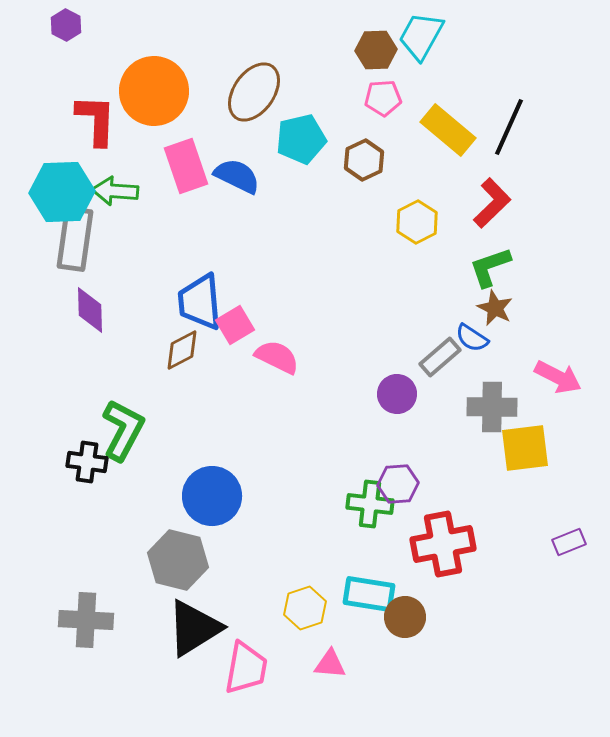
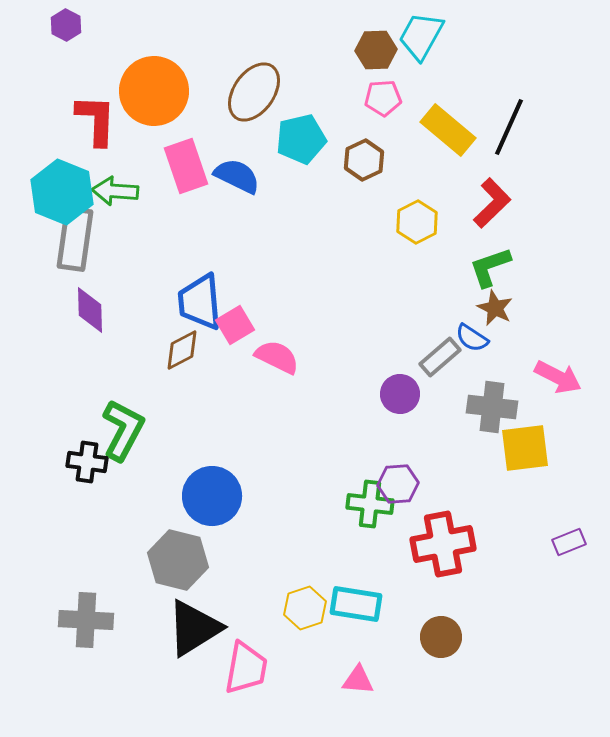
cyan hexagon at (62, 192): rotated 24 degrees clockwise
purple circle at (397, 394): moved 3 px right
gray cross at (492, 407): rotated 6 degrees clockwise
cyan rectangle at (369, 594): moved 13 px left, 10 px down
brown circle at (405, 617): moved 36 px right, 20 px down
pink triangle at (330, 664): moved 28 px right, 16 px down
